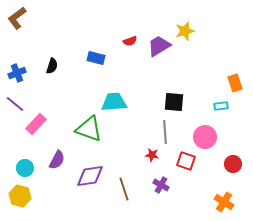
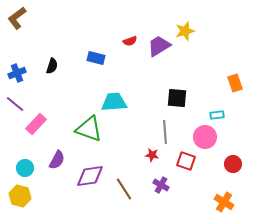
black square: moved 3 px right, 4 px up
cyan rectangle: moved 4 px left, 9 px down
brown line: rotated 15 degrees counterclockwise
